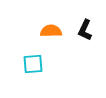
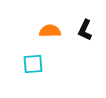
orange semicircle: moved 1 px left
